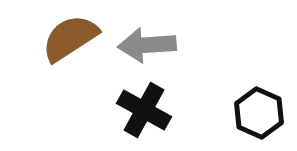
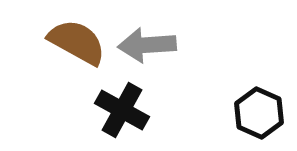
brown semicircle: moved 7 px right, 4 px down; rotated 62 degrees clockwise
black cross: moved 22 px left
